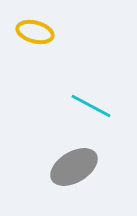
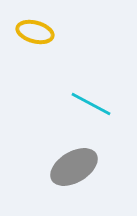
cyan line: moved 2 px up
